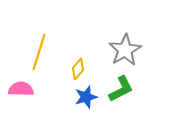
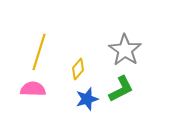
gray star: rotated 8 degrees counterclockwise
pink semicircle: moved 12 px right
blue star: moved 1 px right, 2 px down
